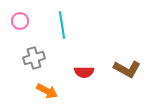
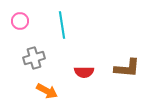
brown L-shape: moved 1 px up; rotated 24 degrees counterclockwise
